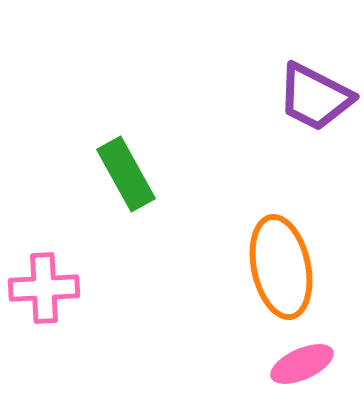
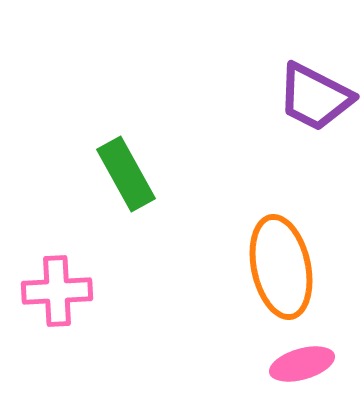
pink cross: moved 13 px right, 3 px down
pink ellipse: rotated 8 degrees clockwise
